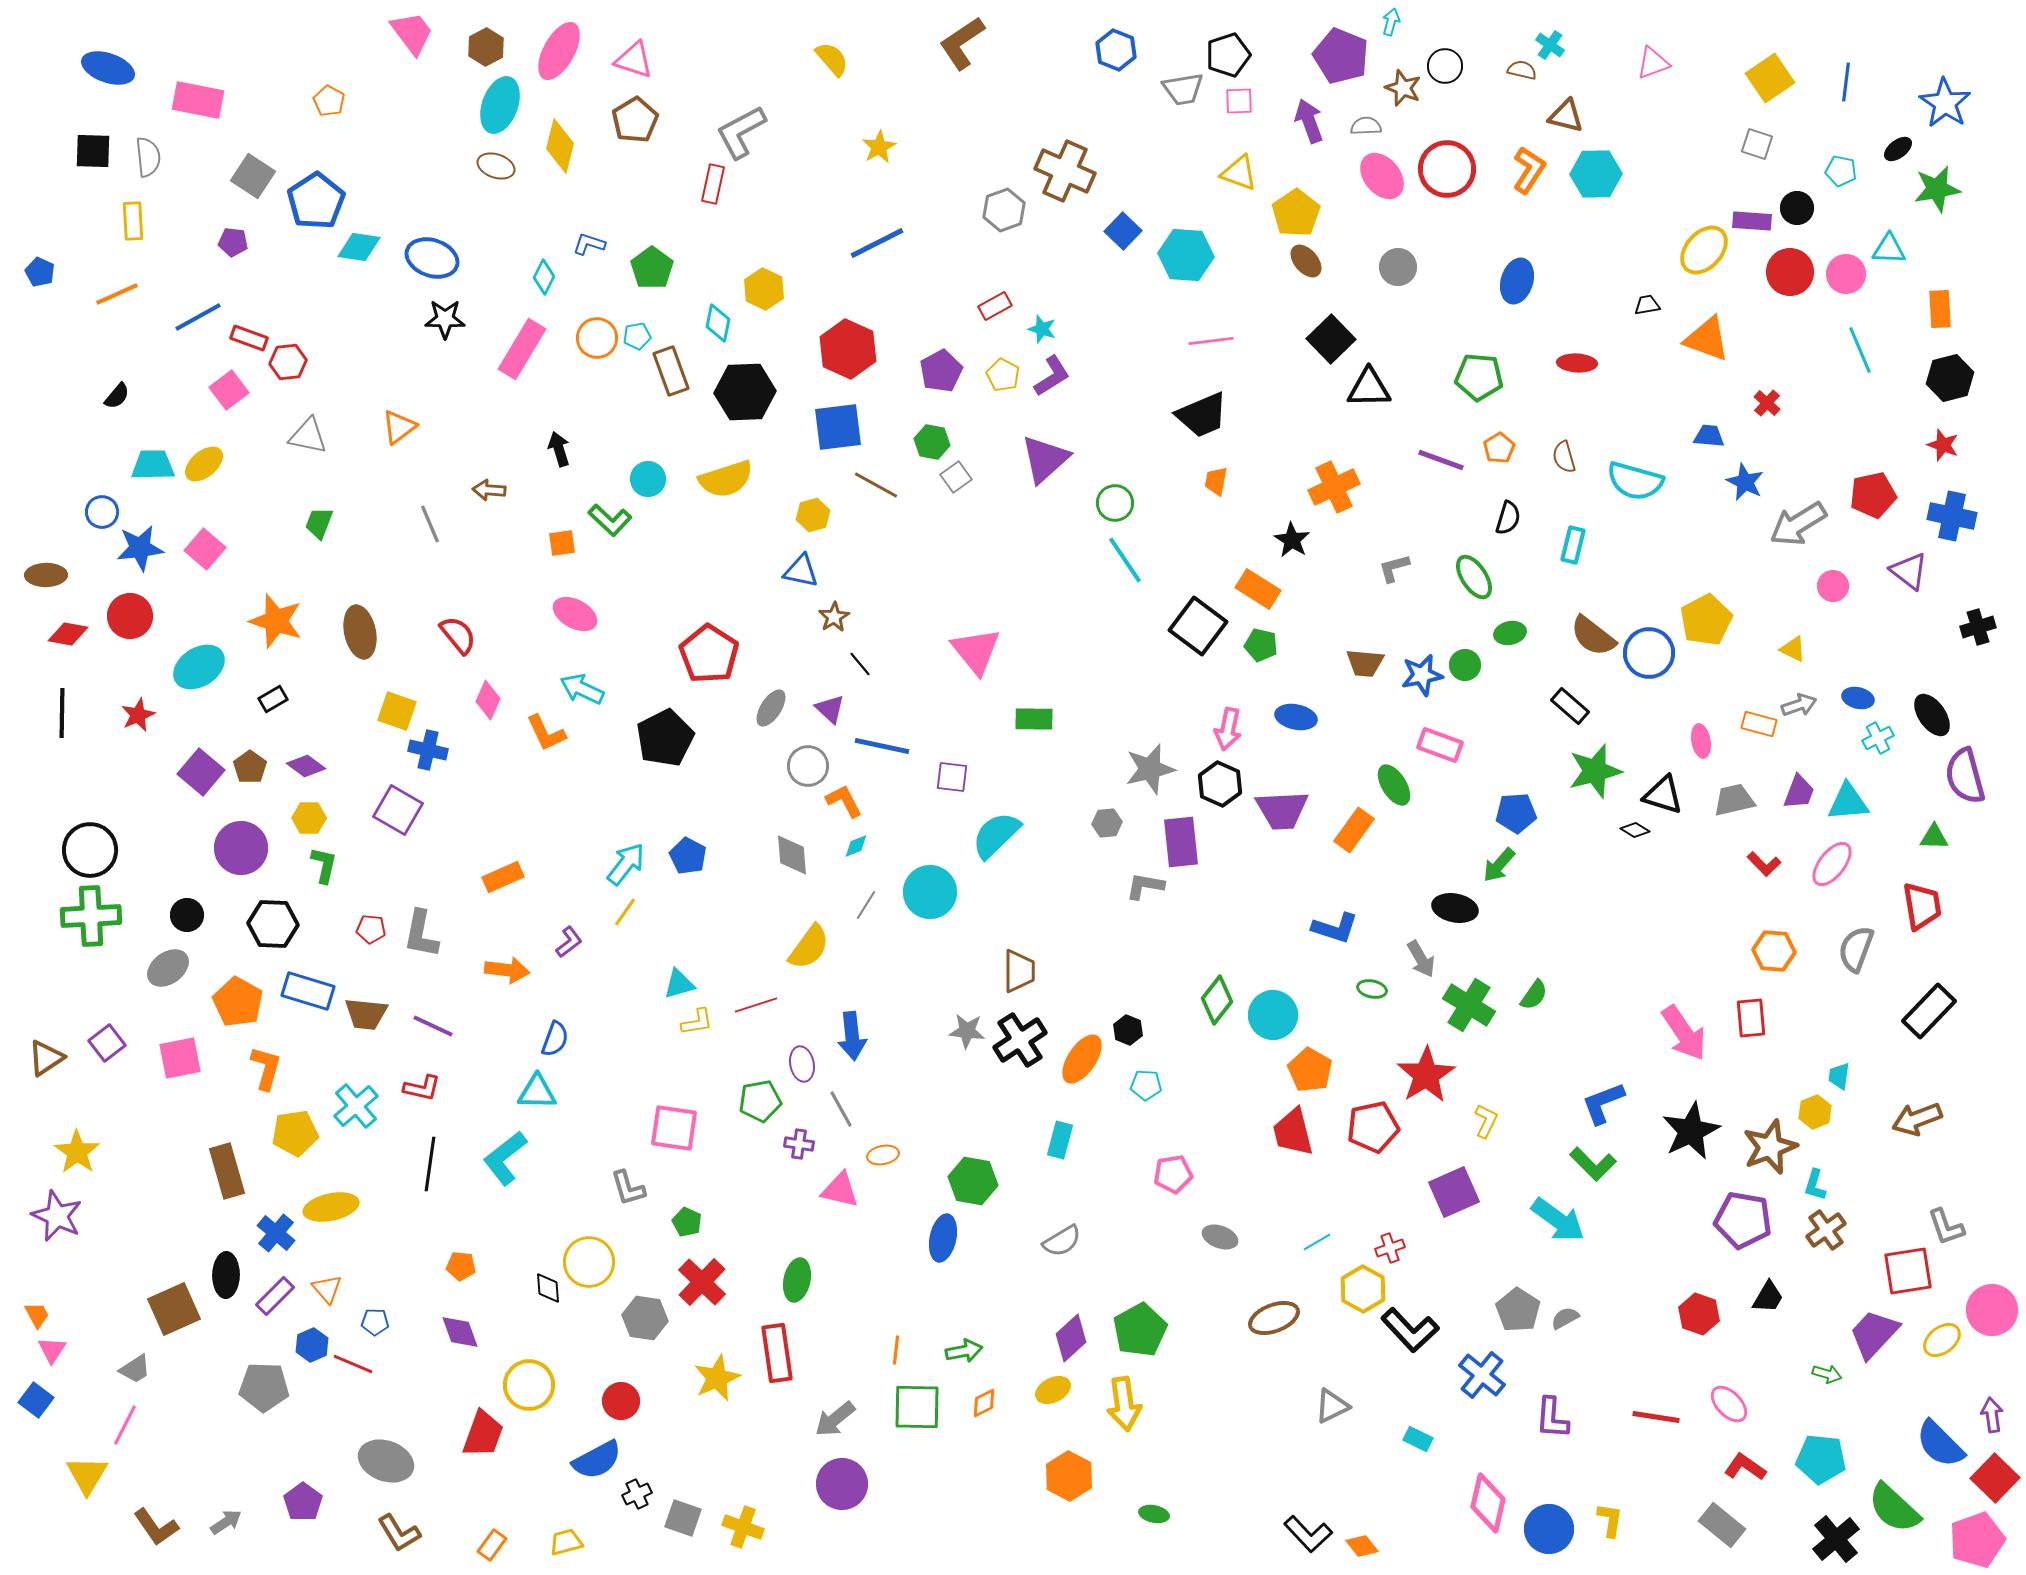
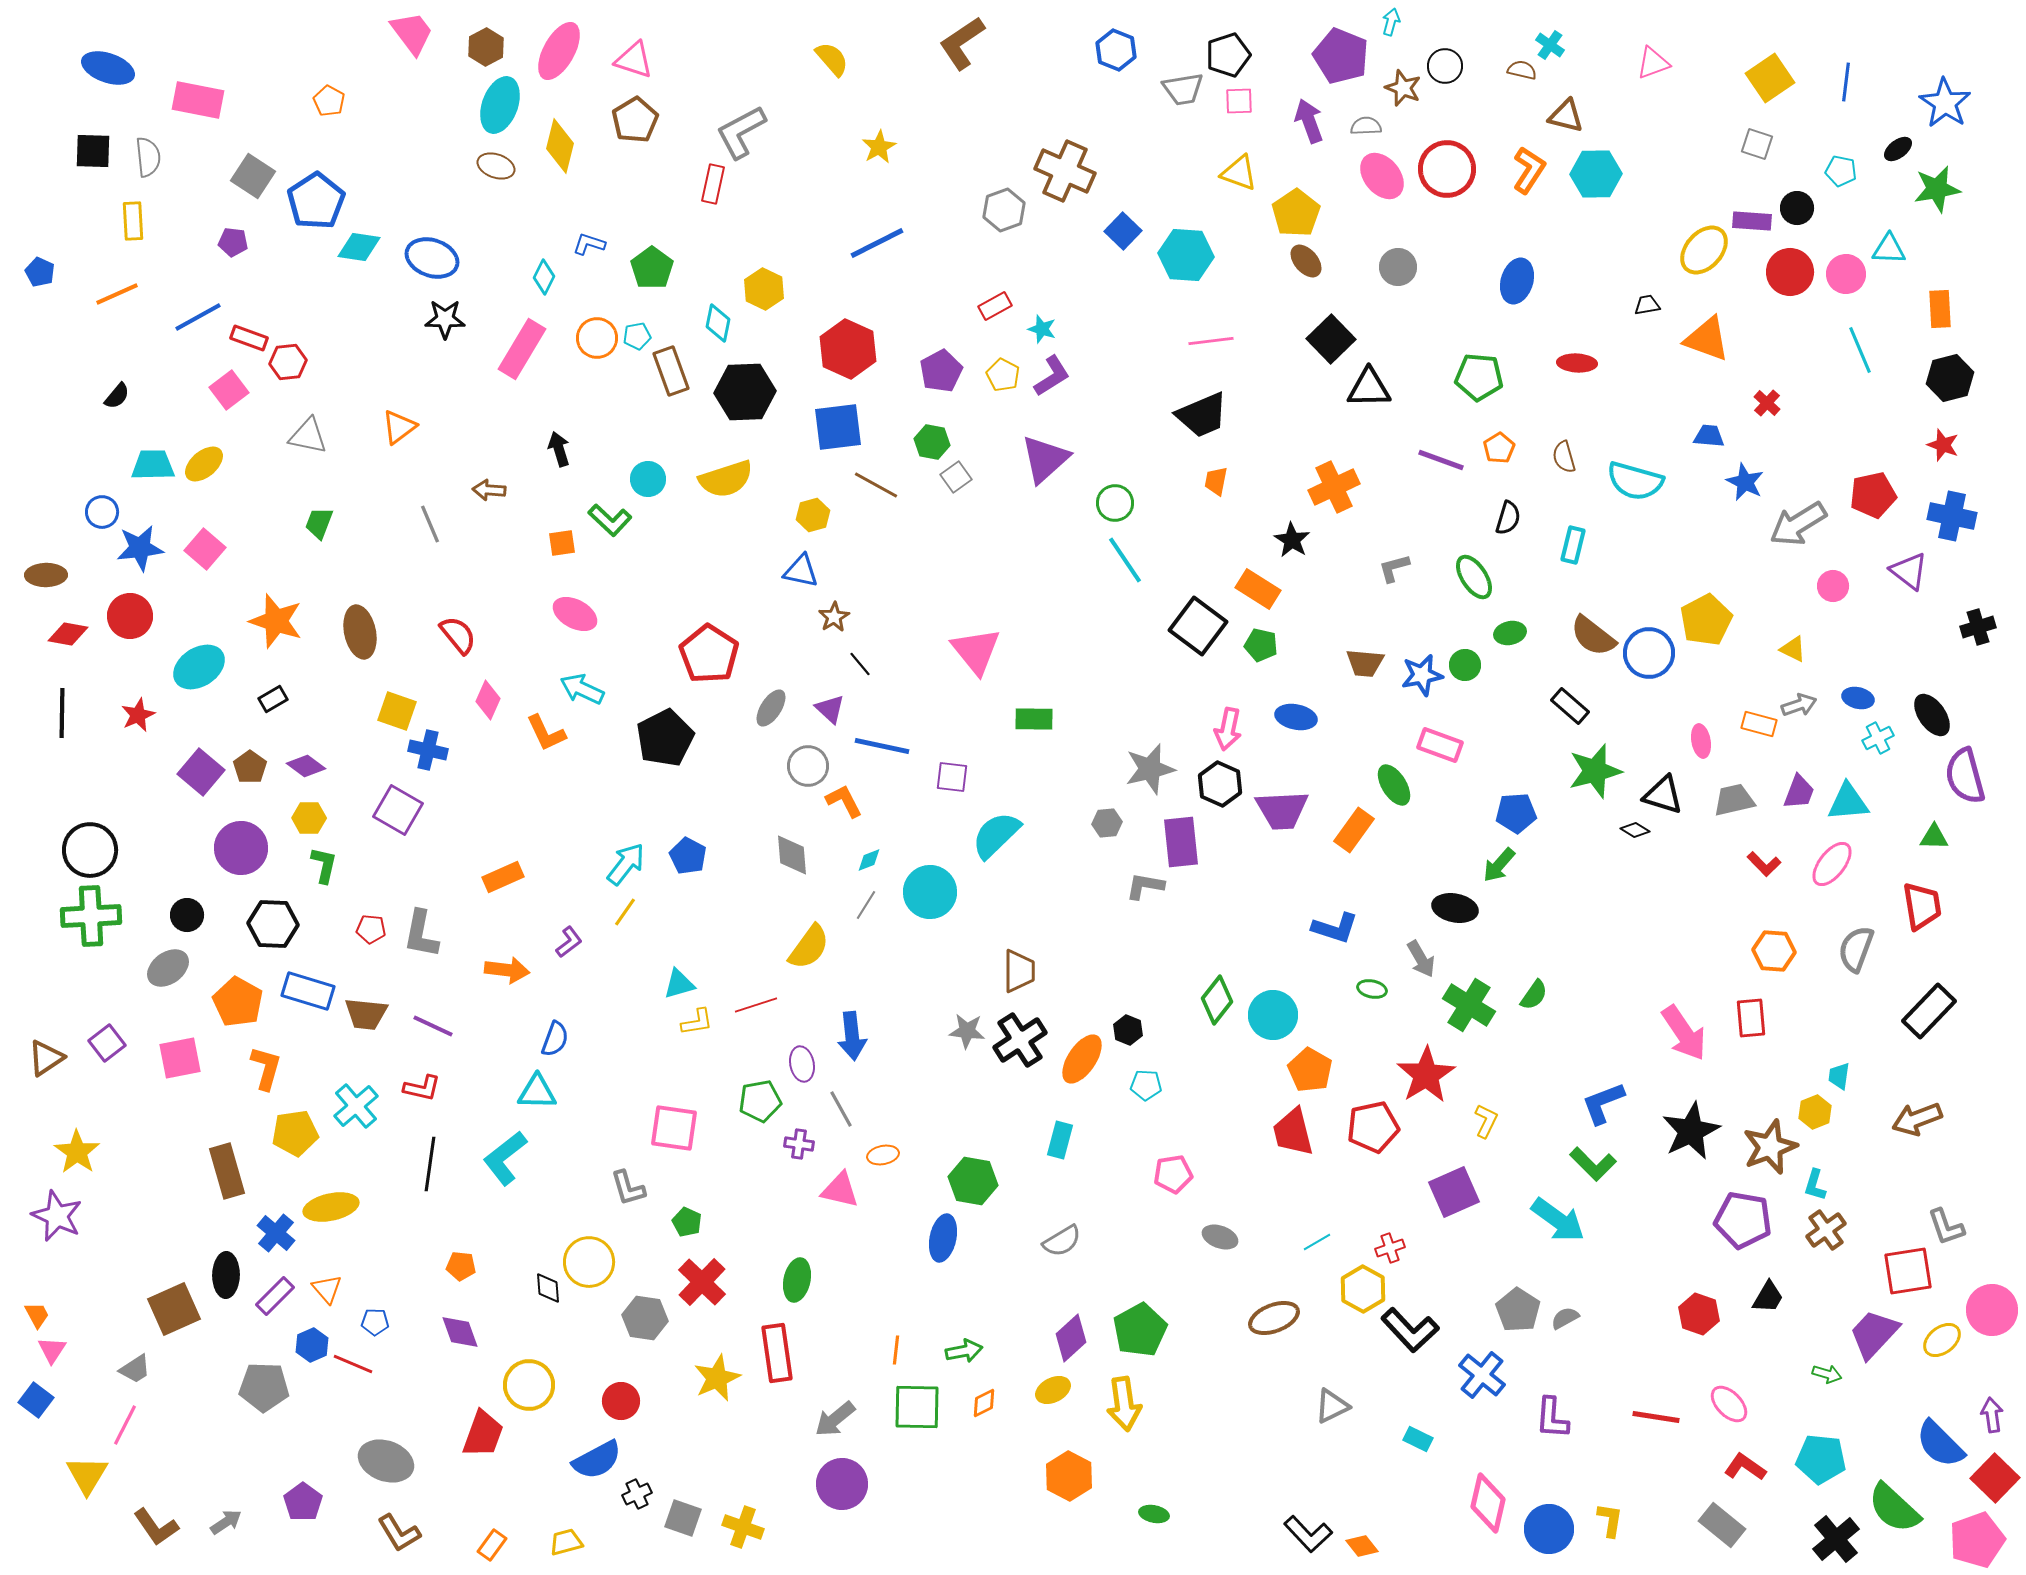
cyan diamond at (856, 846): moved 13 px right, 14 px down
